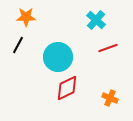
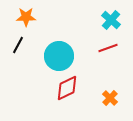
cyan cross: moved 15 px right
cyan circle: moved 1 px right, 1 px up
orange cross: rotated 21 degrees clockwise
